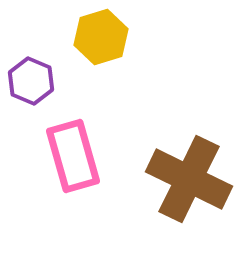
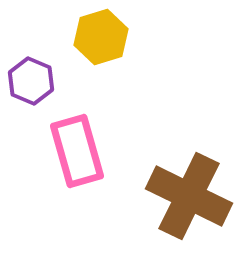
pink rectangle: moved 4 px right, 5 px up
brown cross: moved 17 px down
